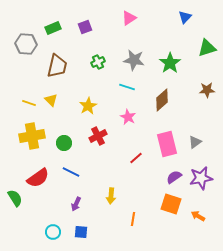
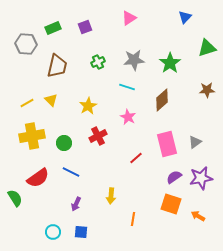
gray star: rotated 15 degrees counterclockwise
yellow line: moved 2 px left; rotated 48 degrees counterclockwise
